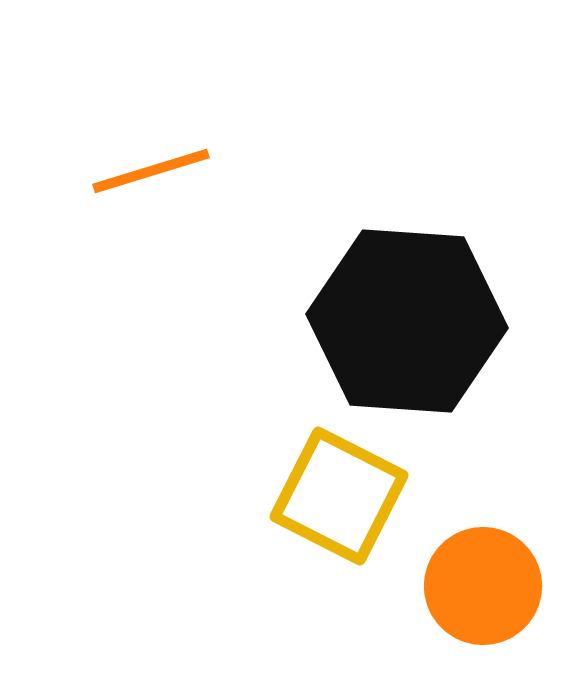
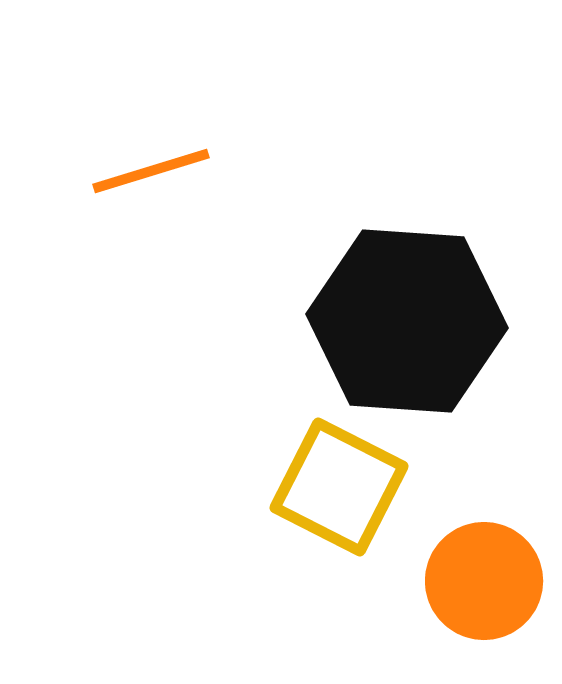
yellow square: moved 9 px up
orange circle: moved 1 px right, 5 px up
